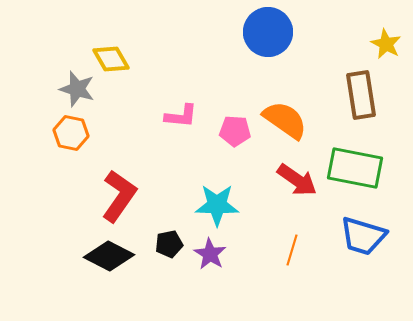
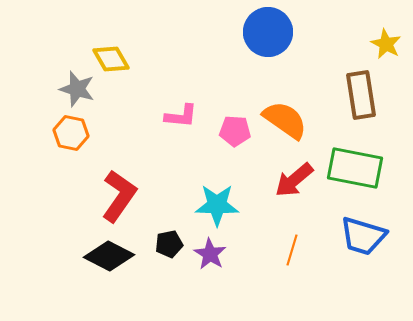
red arrow: moved 3 px left; rotated 105 degrees clockwise
